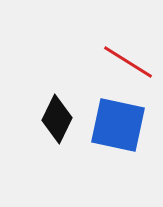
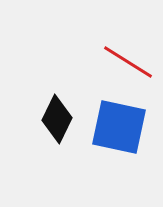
blue square: moved 1 px right, 2 px down
